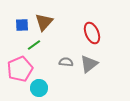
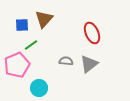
brown triangle: moved 3 px up
green line: moved 3 px left
gray semicircle: moved 1 px up
pink pentagon: moved 3 px left, 4 px up
